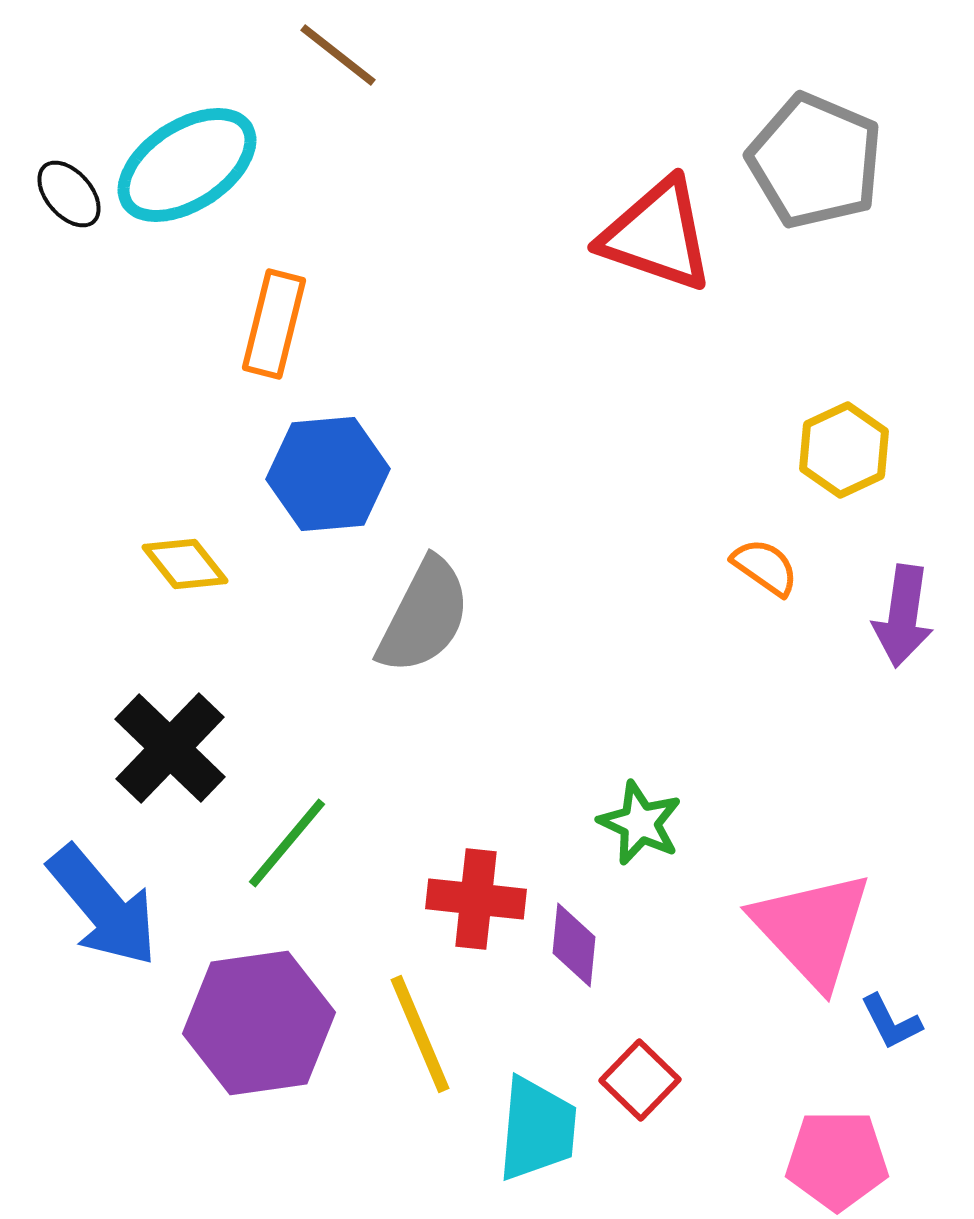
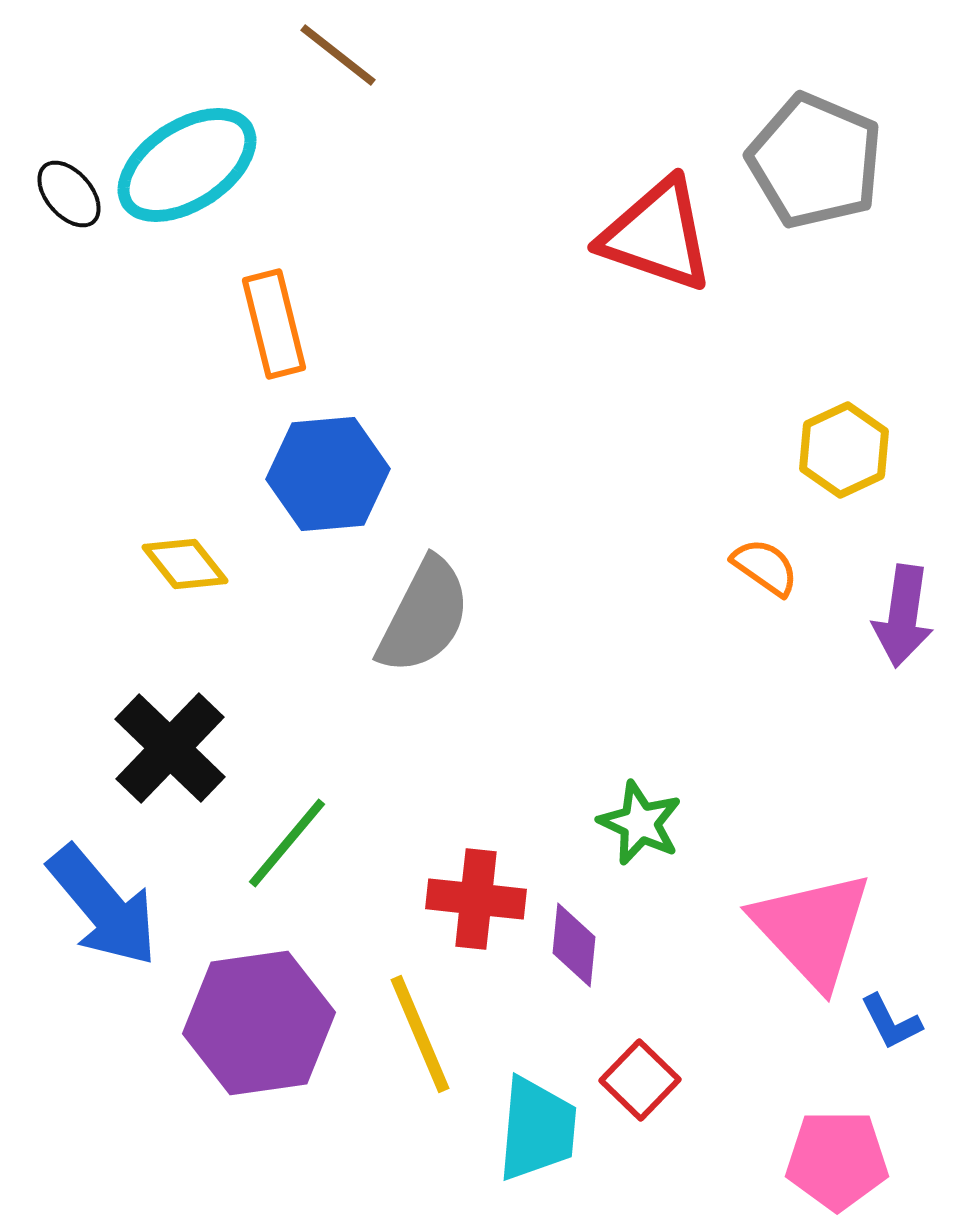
orange rectangle: rotated 28 degrees counterclockwise
